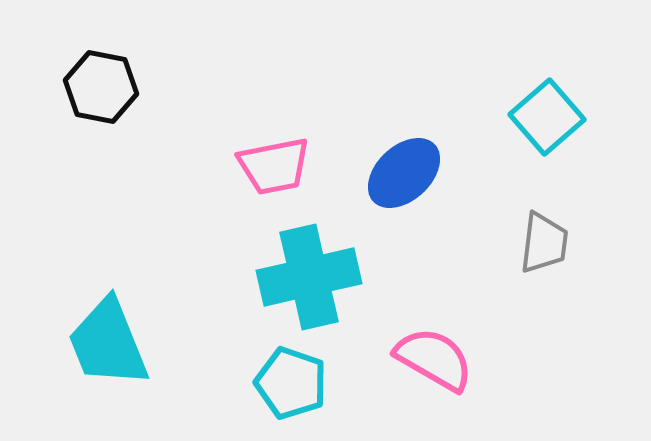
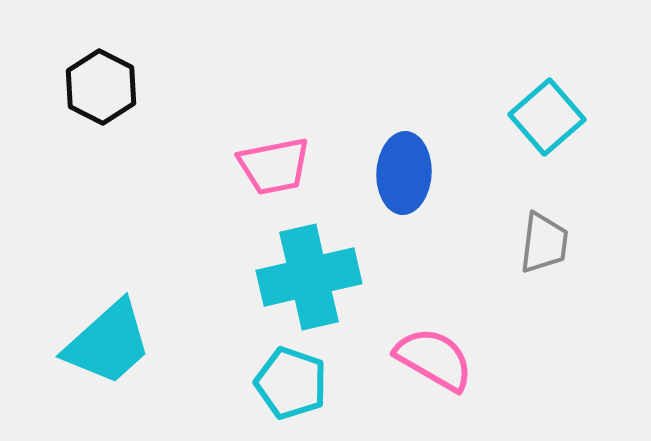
black hexagon: rotated 16 degrees clockwise
blue ellipse: rotated 44 degrees counterclockwise
cyan trapezoid: rotated 110 degrees counterclockwise
